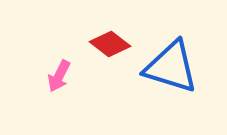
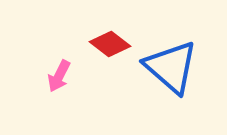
blue triangle: rotated 24 degrees clockwise
